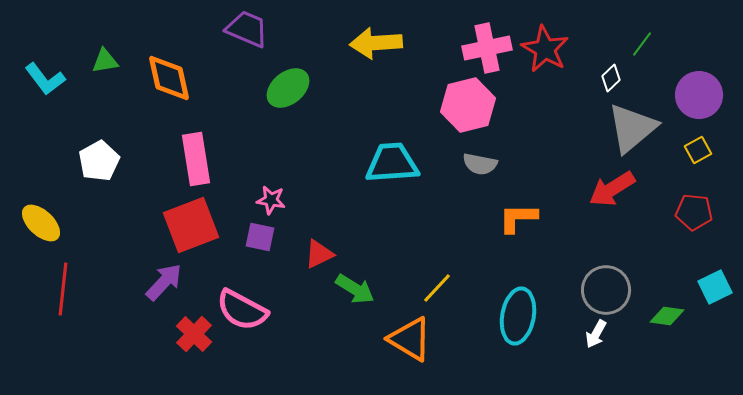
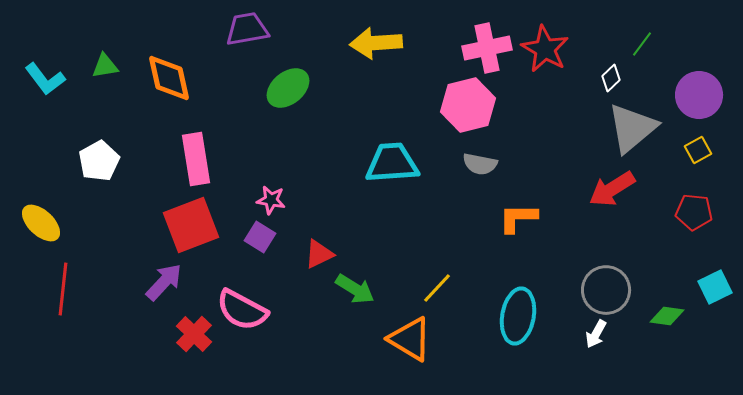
purple trapezoid: rotated 33 degrees counterclockwise
green triangle: moved 5 px down
purple square: rotated 20 degrees clockwise
